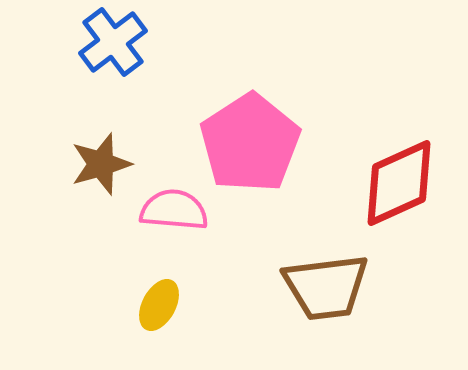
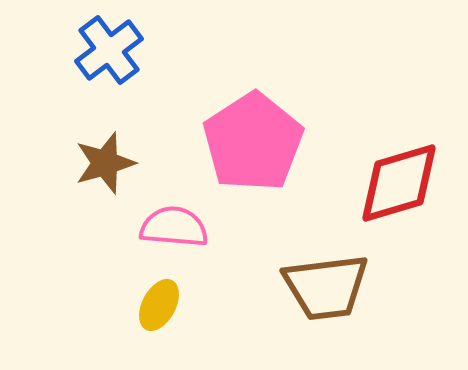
blue cross: moved 4 px left, 8 px down
pink pentagon: moved 3 px right, 1 px up
brown star: moved 4 px right, 1 px up
red diamond: rotated 8 degrees clockwise
pink semicircle: moved 17 px down
